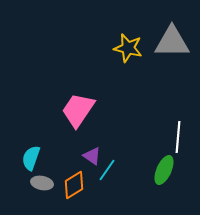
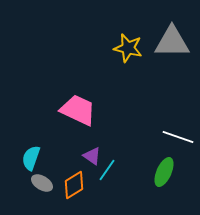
pink trapezoid: rotated 81 degrees clockwise
white line: rotated 76 degrees counterclockwise
green ellipse: moved 2 px down
gray ellipse: rotated 20 degrees clockwise
